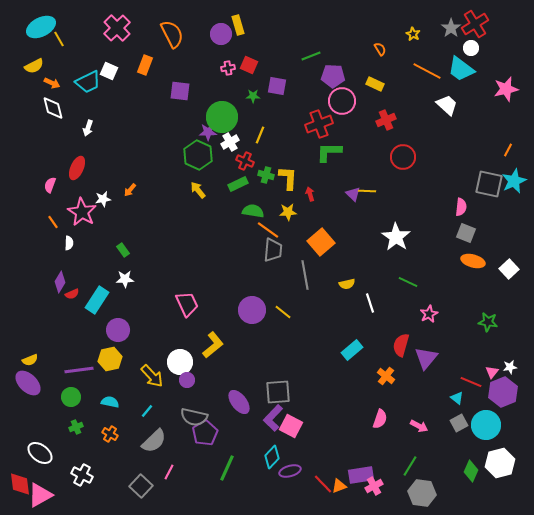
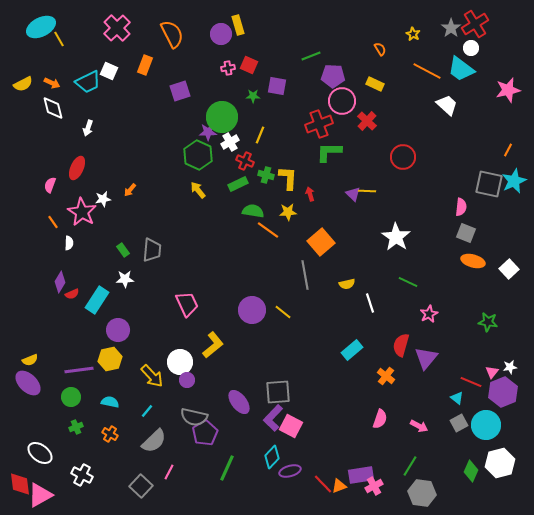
yellow semicircle at (34, 66): moved 11 px left, 18 px down
pink star at (506, 89): moved 2 px right, 1 px down
purple square at (180, 91): rotated 25 degrees counterclockwise
red cross at (386, 120): moved 19 px left, 1 px down; rotated 24 degrees counterclockwise
gray trapezoid at (273, 250): moved 121 px left
